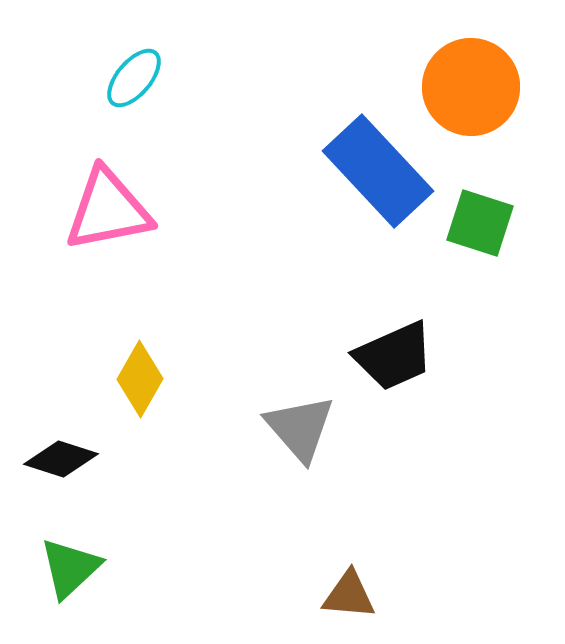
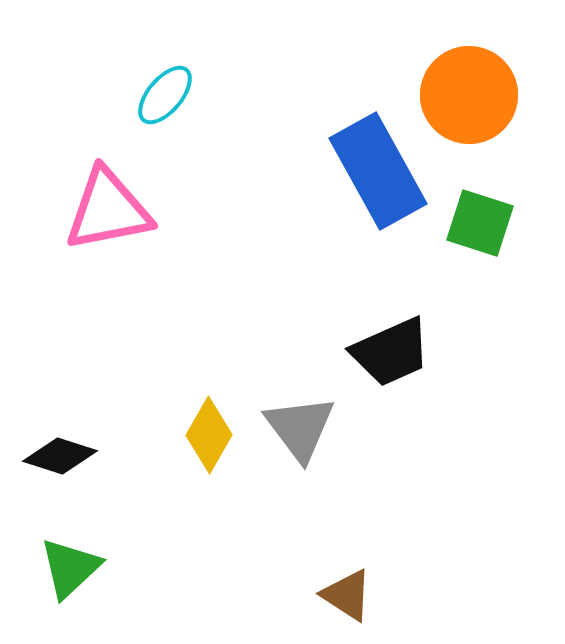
cyan ellipse: moved 31 px right, 17 px down
orange circle: moved 2 px left, 8 px down
blue rectangle: rotated 14 degrees clockwise
black trapezoid: moved 3 px left, 4 px up
yellow diamond: moved 69 px right, 56 px down
gray triangle: rotated 4 degrees clockwise
black diamond: moved 1 px left, 3 px up
brown triangle: moved 2 px left; rotated 28 degrees clockwise
